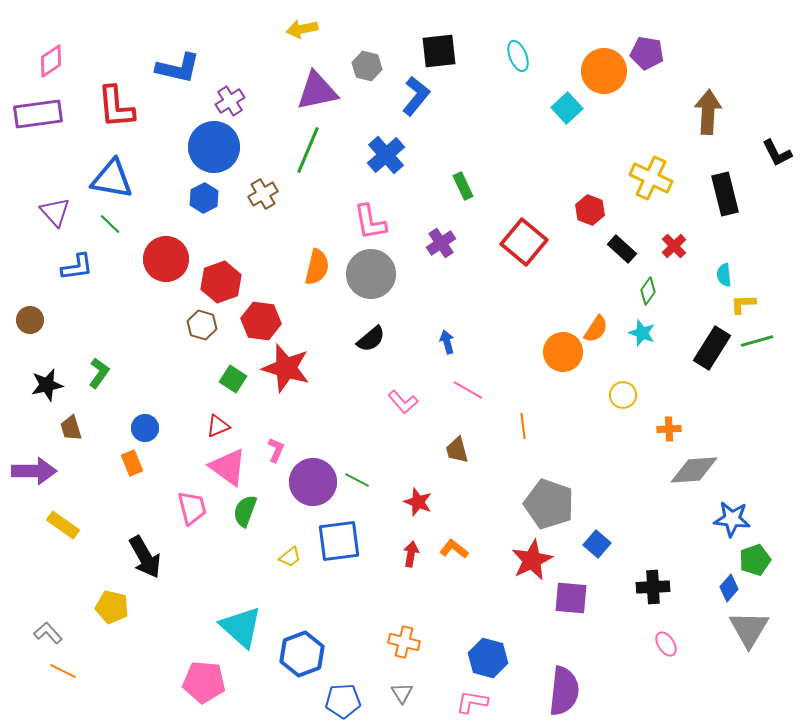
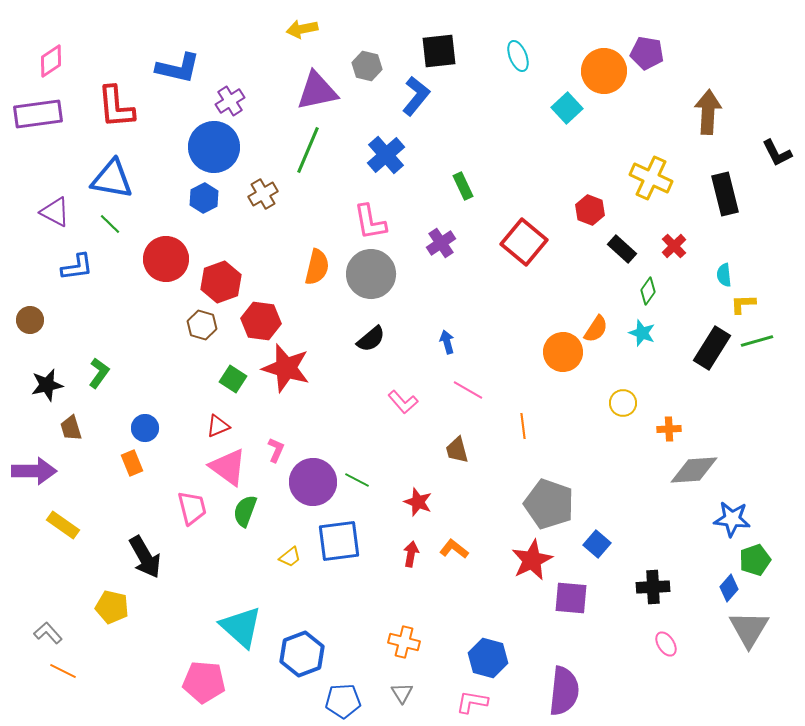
purple triangle at (55, 212): rotated 20 degrees counterclockwise
yellow circle at (623, 395): moved 8 px down
